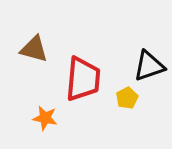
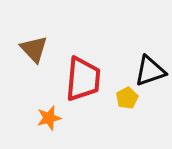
brown triangle: rotated 32 degrees clockwise
black triangle: moved 1 px right, 5 px down
orange star: moved 4 px right; rotated 25 degrees counterclockwise
